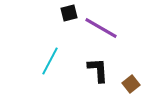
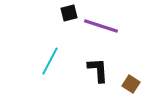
purple line: moved 2 px up; rotated 12 degrees counterclockwise
brown square: rotated 18 degrees counterclockwise
